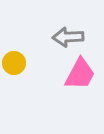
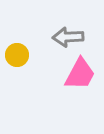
yellow circle: moved 3 px right, 8 px up
